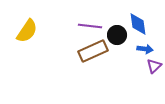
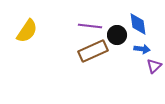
blue arrow: moved 3 px left
